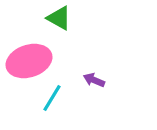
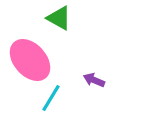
pink ellipse: moved 1 px right, 1 px up; rotated 66 degrees clockwise
cyan line: moved 1 px left
